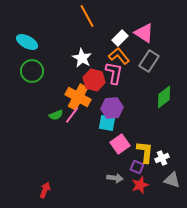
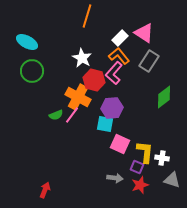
orange line: rotated 45 degrees clockwise
pink L-shape: rotated 150 degrees counterclockwise
cyan square: moved 2 px left, 1 px down
pink square: rotated 30 degrees counterclockwise
white cross: rotated 32 degrees clockwise
